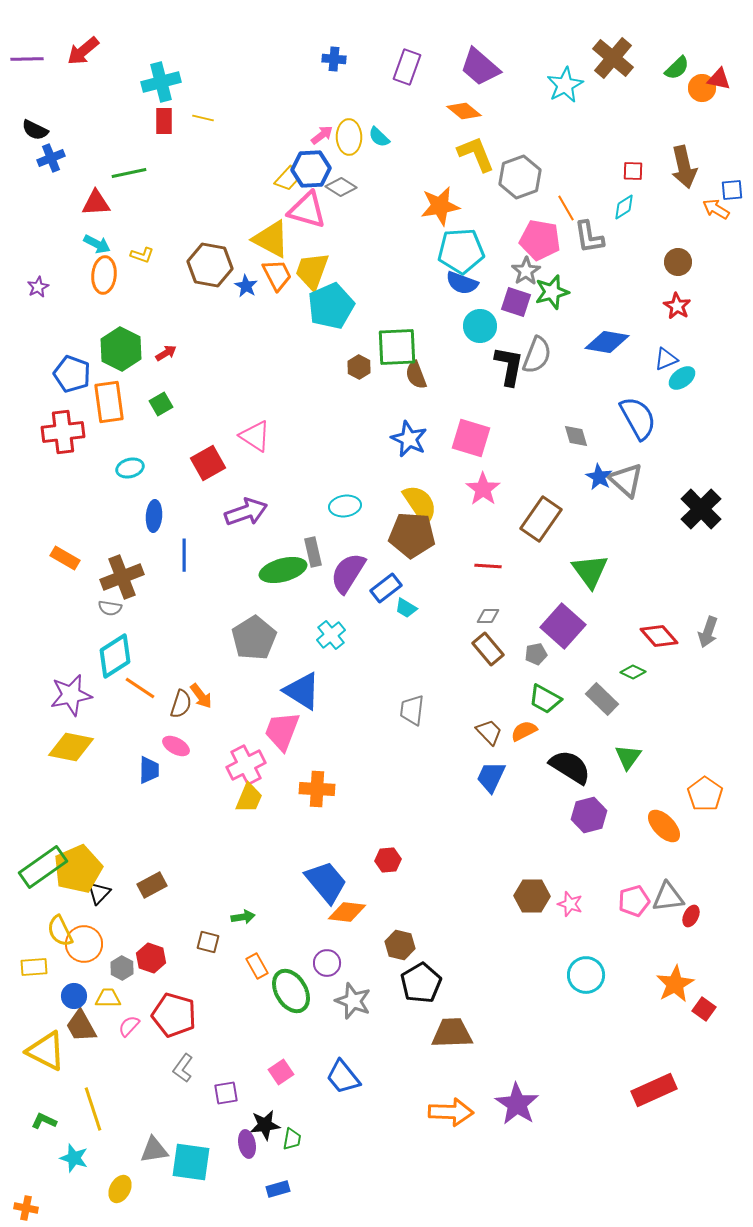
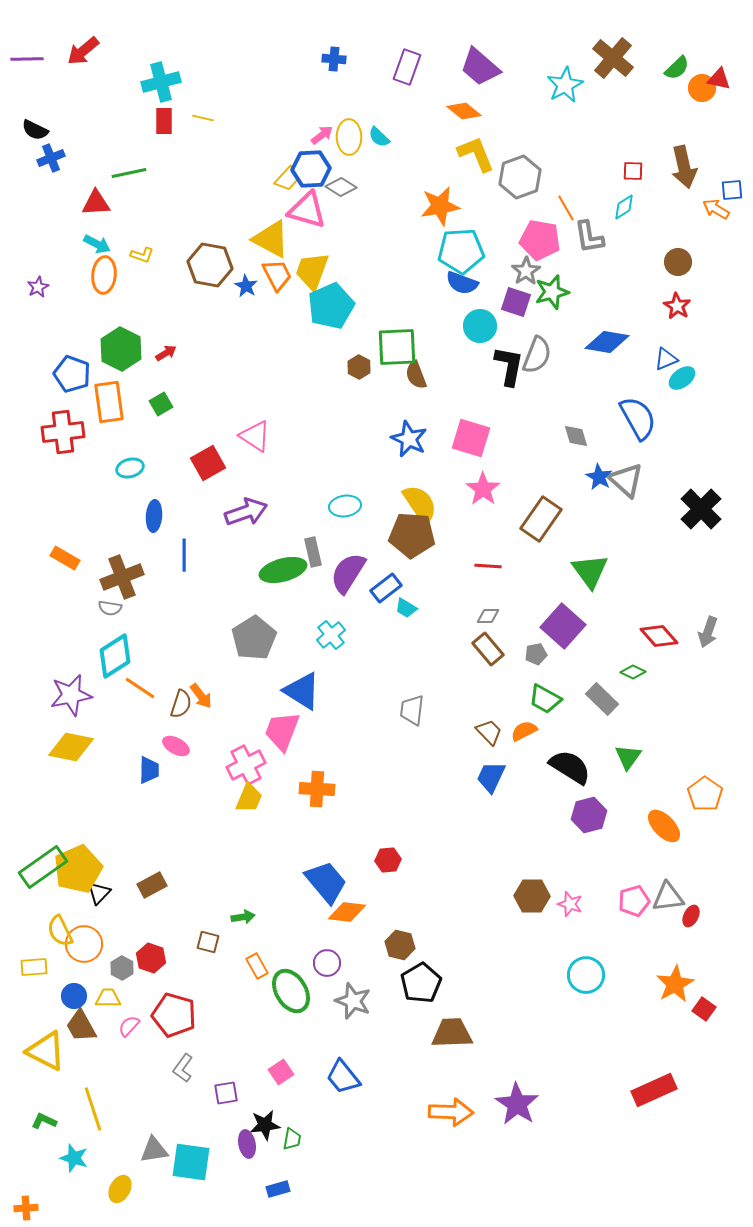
orange cross at (26, 1208): rotated 15 degrees counterclockwise
